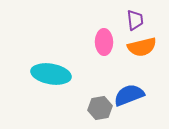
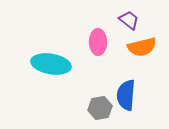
purple trapezoid: moved 6 px left; rotated 45 degrees counterclockwise
pink ellipse: moved 6 px left
cyan ellipse: moved 10 px up
blue semicircle: moved 3 px left; rotated 64 degrees counterclockwise
